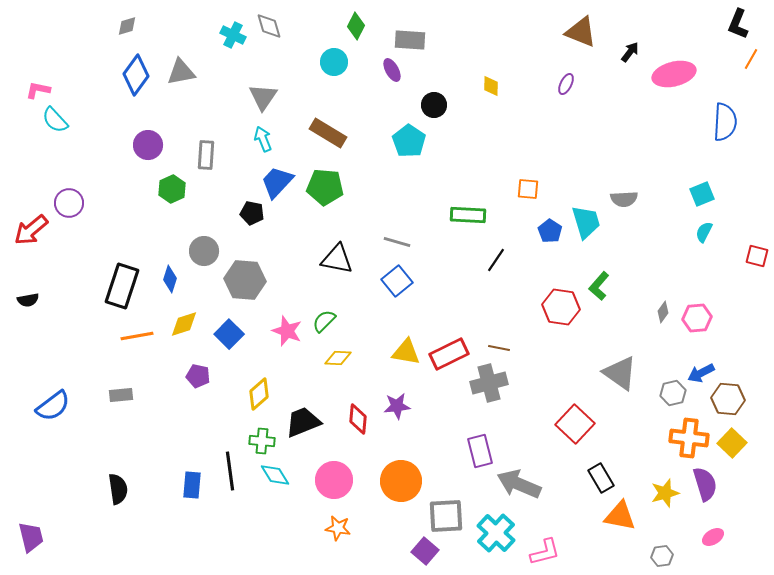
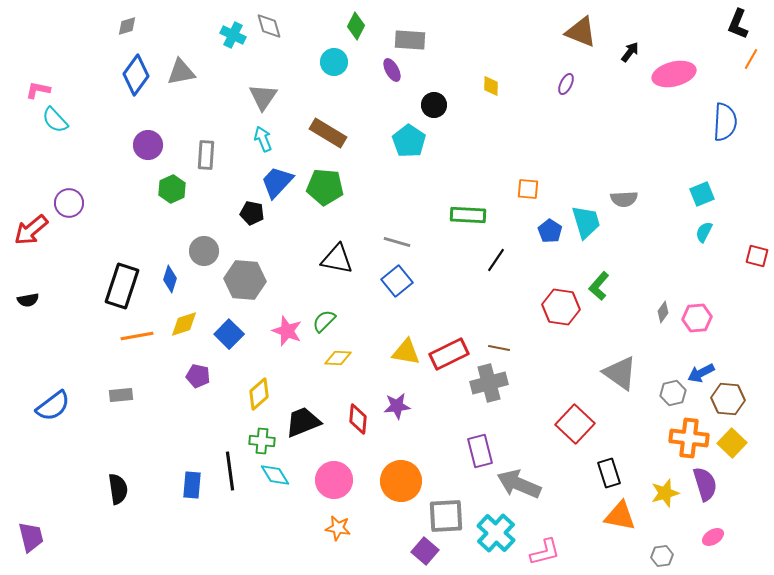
black rectangle at (601, 478): moved 8 px right, 5 px up; rotated 12 degrees clockwise
